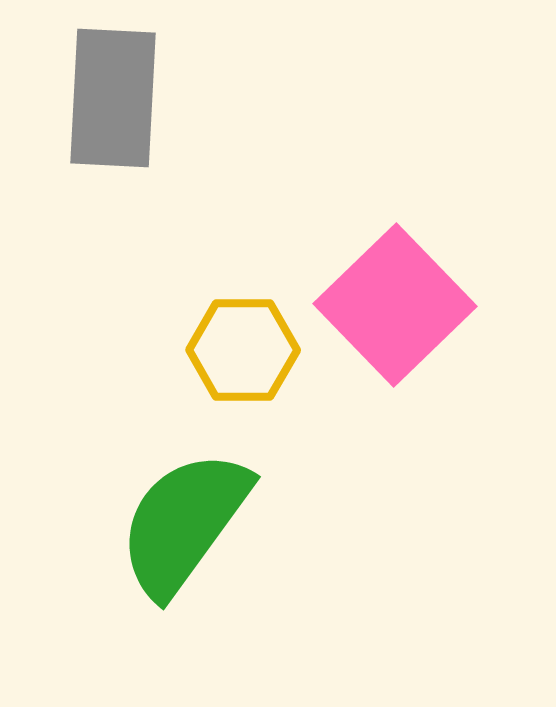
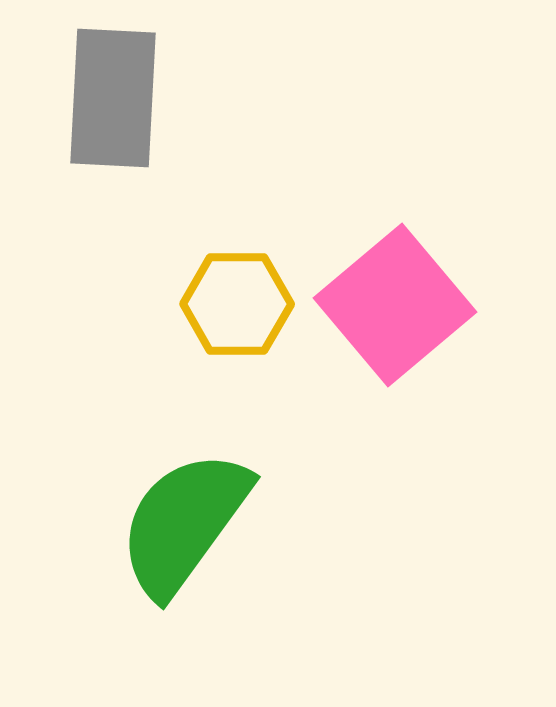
pink square: rotated 4 degrees clockwise
yellow hexagon: moved 6 px left, 46 px up
